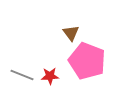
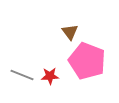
brown triangle: moved 1 px left, 1 px up
